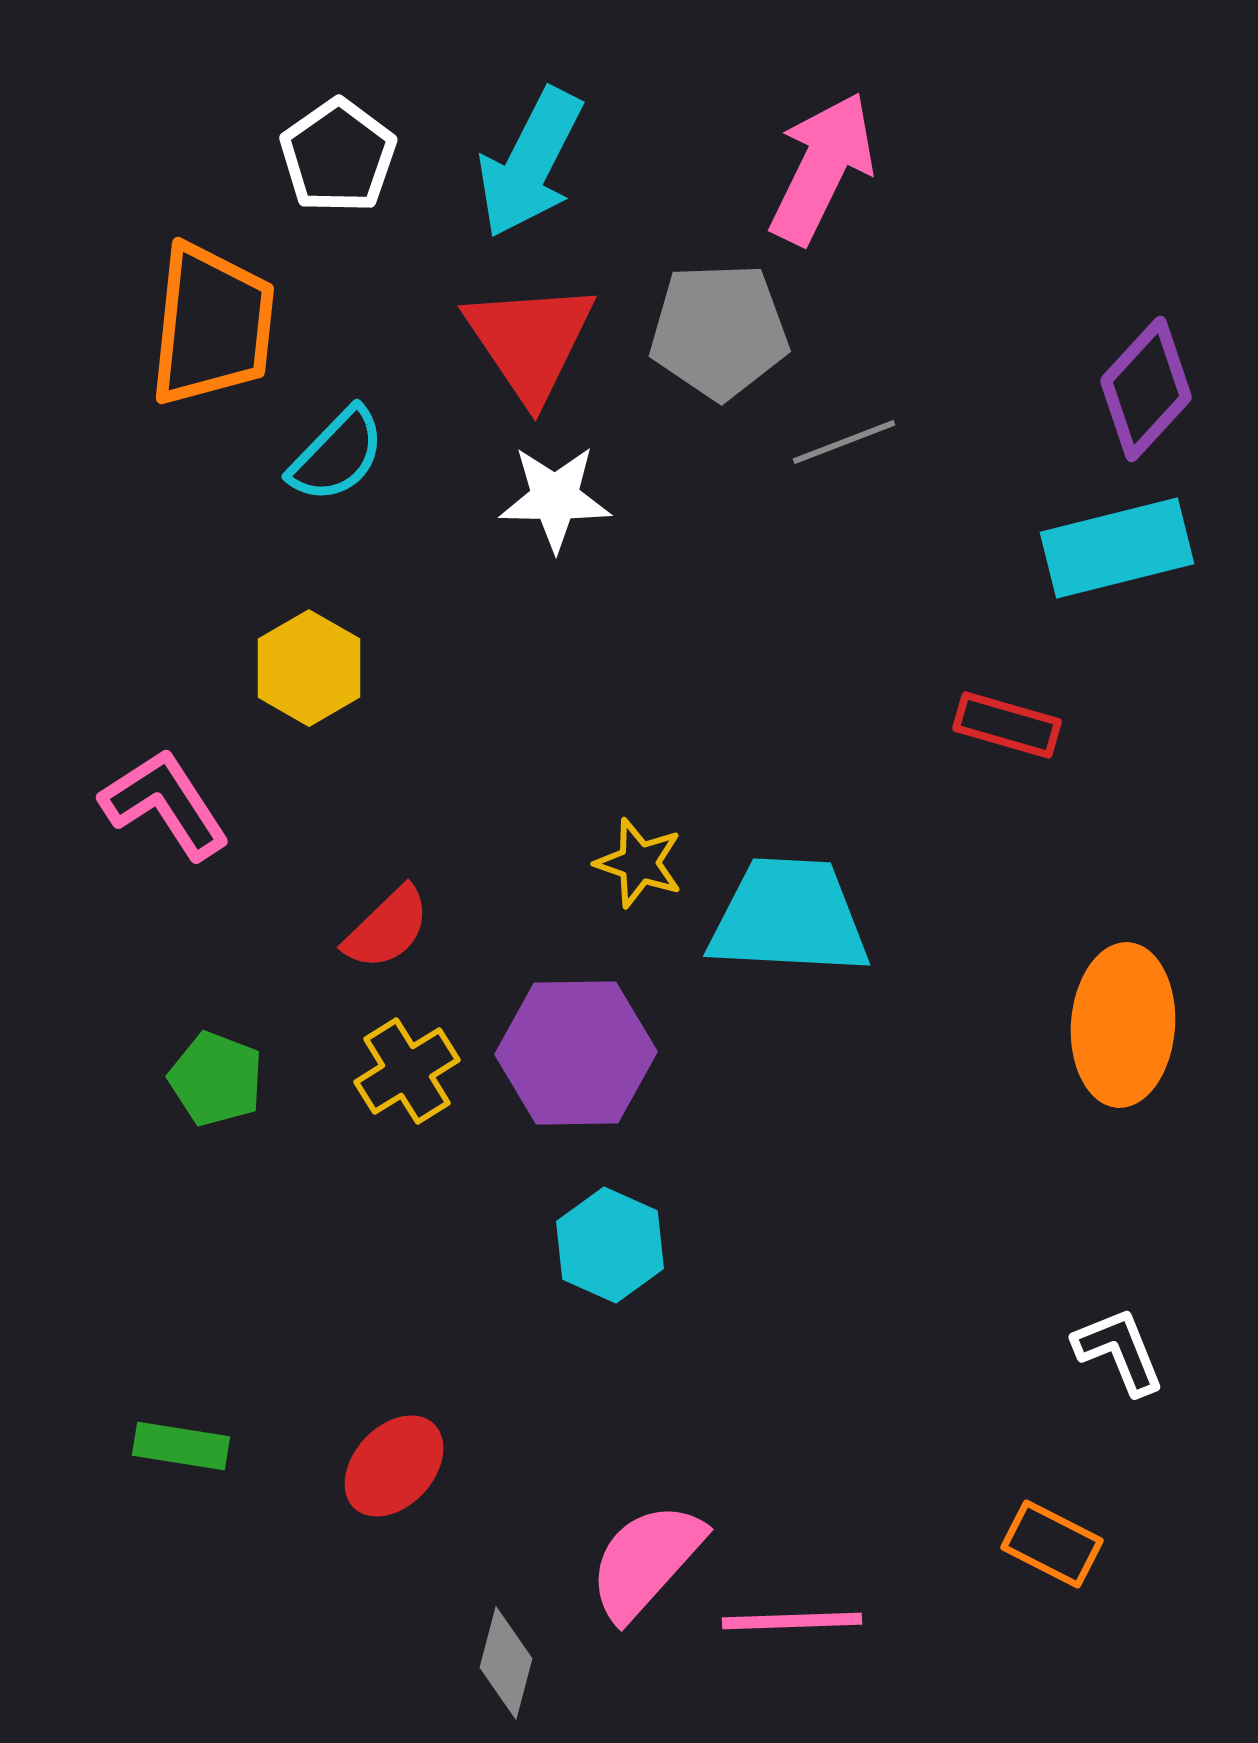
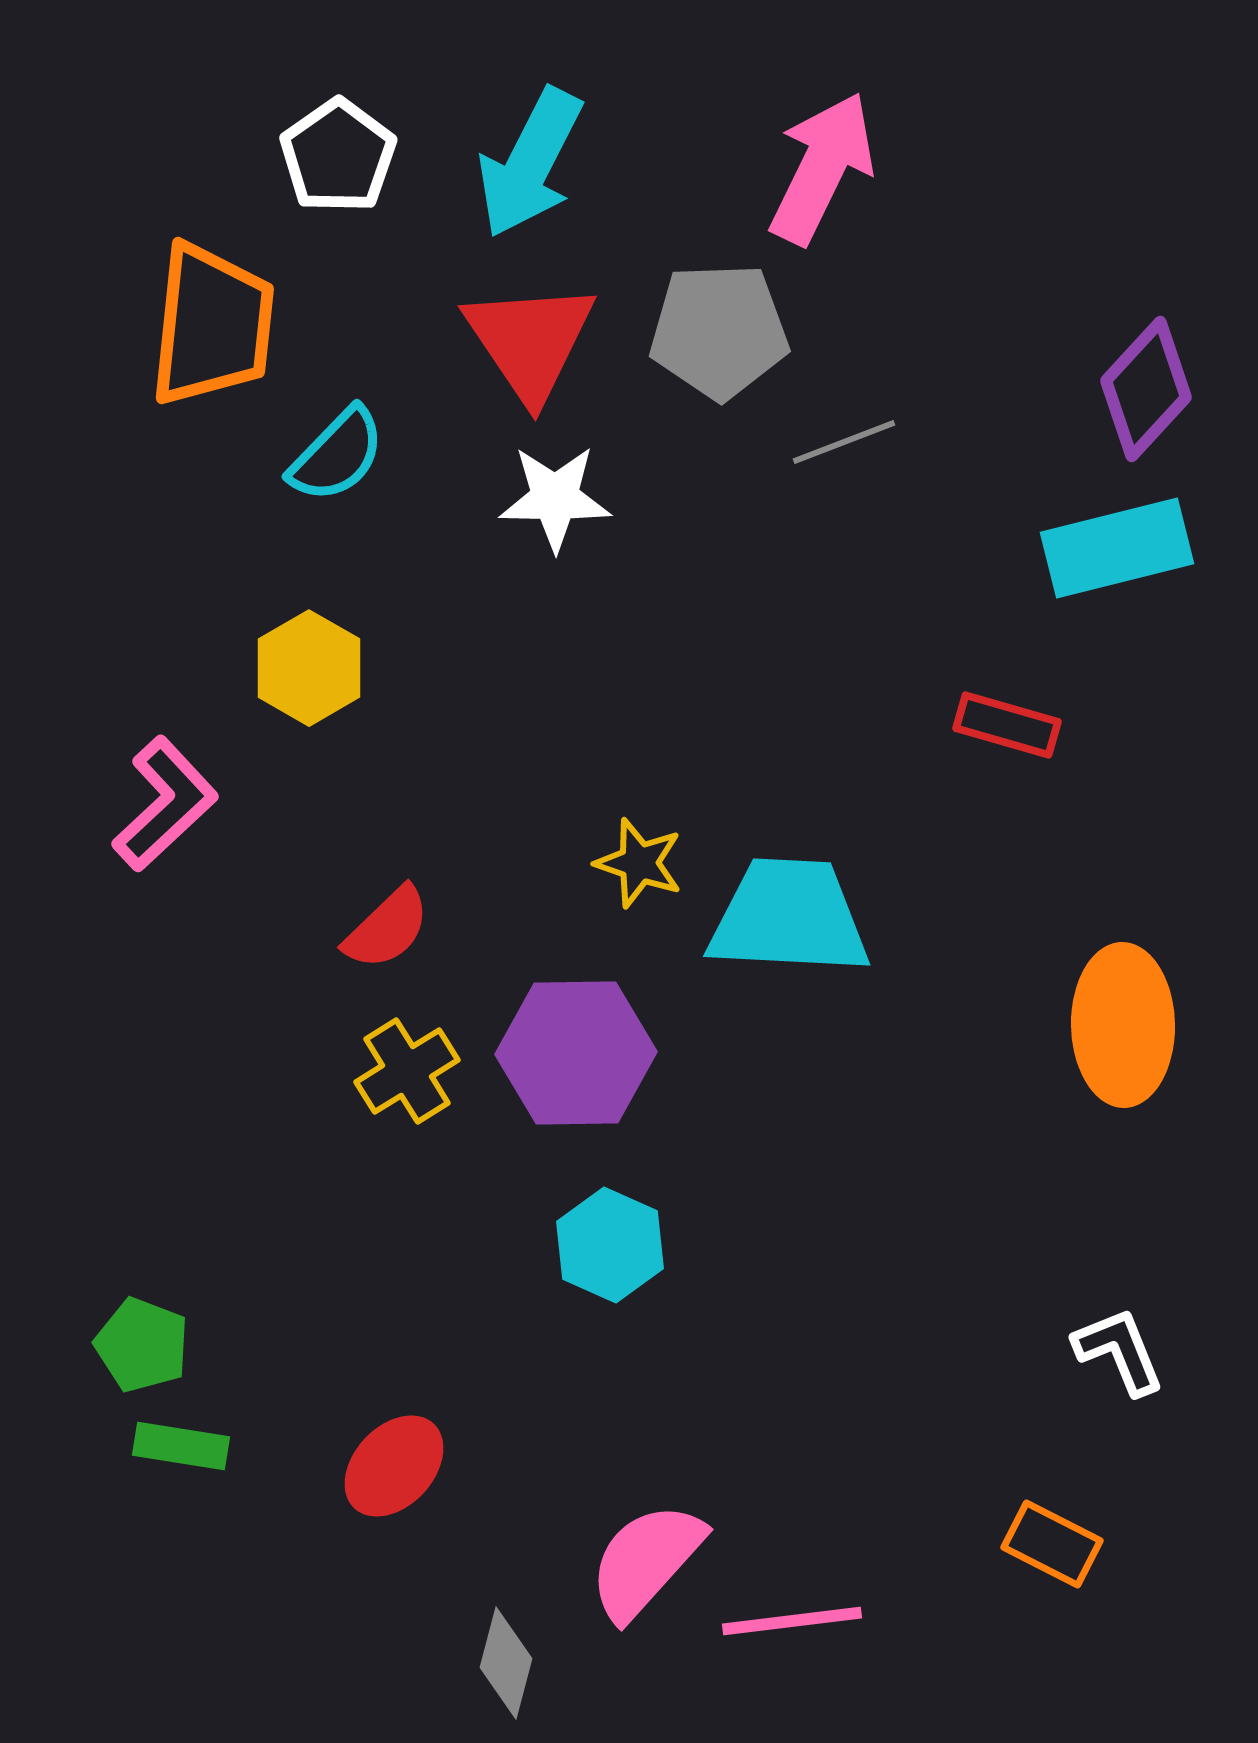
pink L-shape: rotated 80 degrees clockwise
orange ellipse: rotated 5 degrees counterclockwise
green pentagon: moved 74 px left, 266 px down
pink line: rotated 5 degrees counterclockwise
